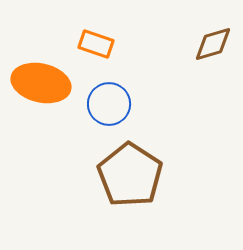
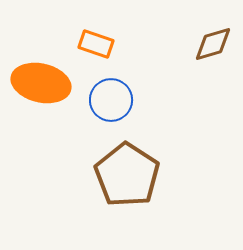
blue circle: moved 2 px right, 4 px up
brown pentagon: moved 3 px left
